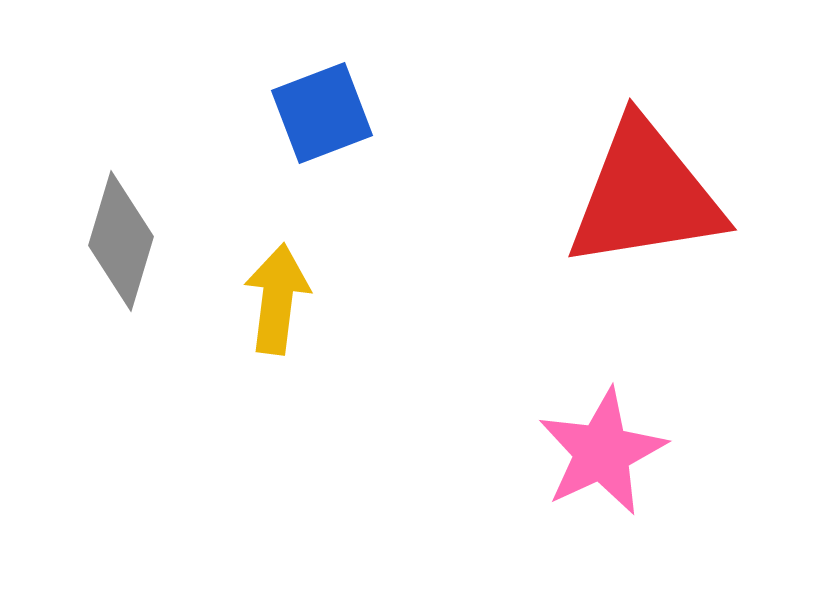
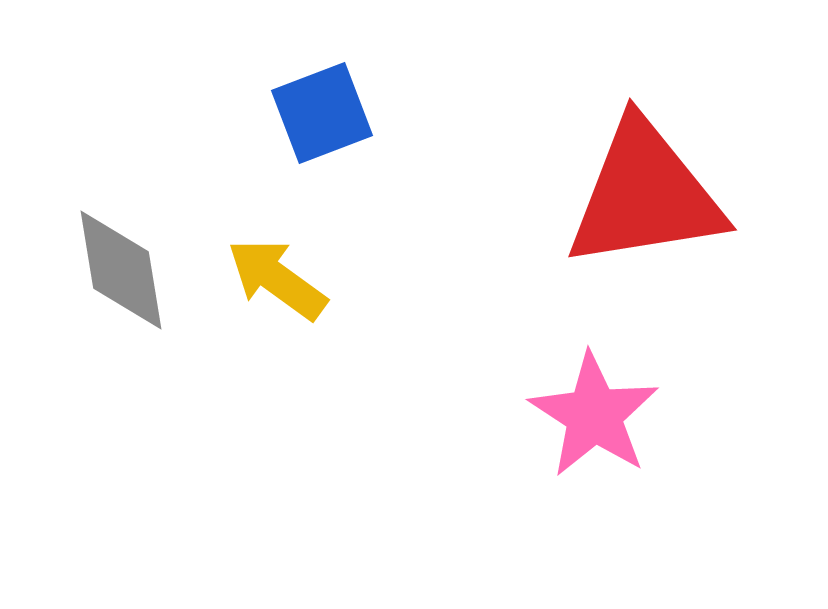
gray diamond: moved 29 px down; rotated 26 degrees counterclockwise
yellow arrow: moved 20 px up; rotated 61 degrees counterclockwise
pink star: moved 8 px left, 37 px up; rotated 14 degrees counterclockwise
